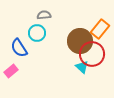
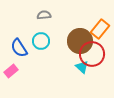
cyan circle: moved 4 px right, 8 px down
